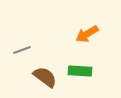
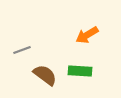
orange arrow: moved 1 px down
brown semicircle: moved 2 px up
